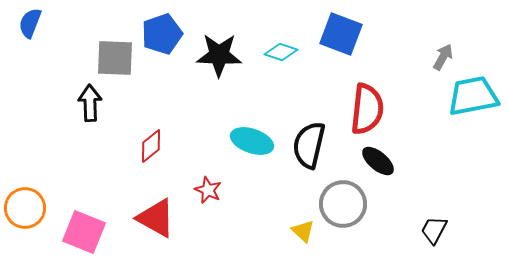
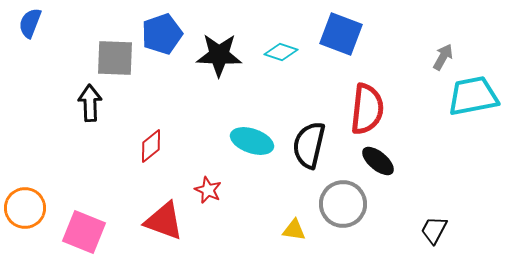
red triangle: moved 8 px right, 3 px down; rotated 9 degrees counterclockwise
yellow triangle: moved 9 px left, 1 px up; rotated 35 degrees counterclockwise
